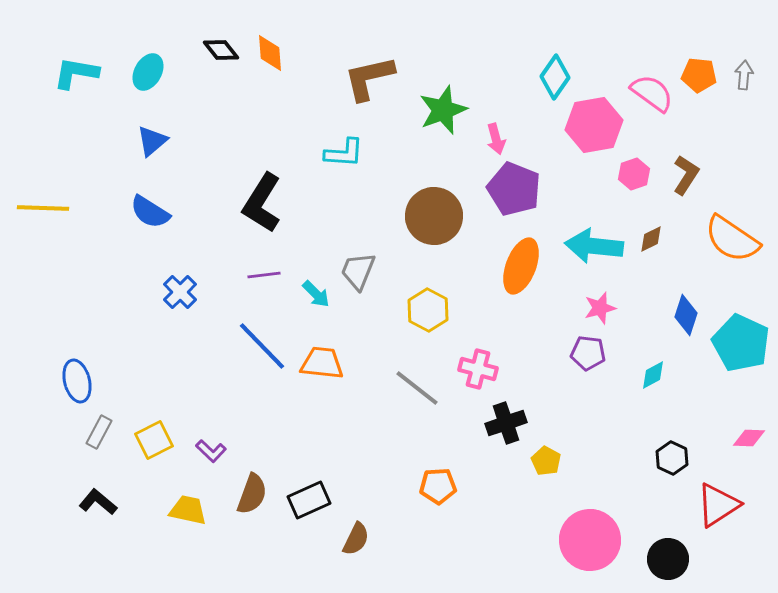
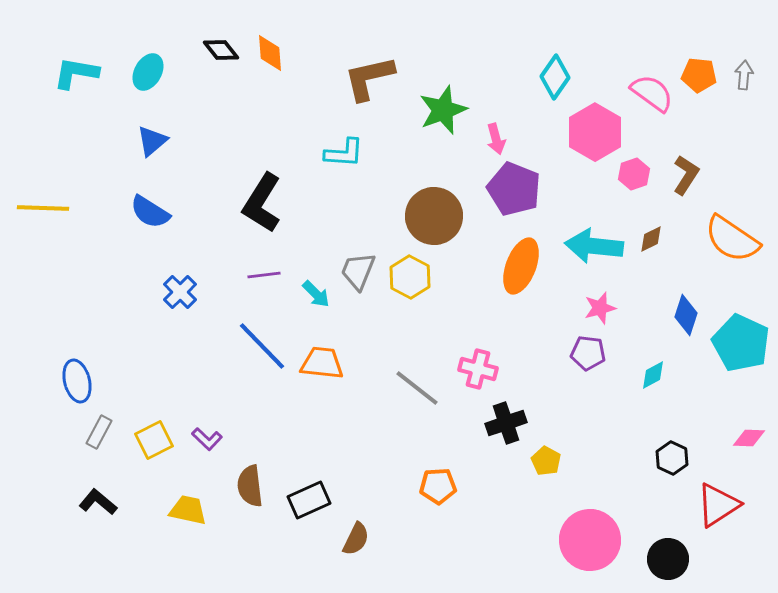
pink hexagon at (594, 125): moved 1 px right, 7 px down; rotated 20 degrees counterclockwise
yellow hexagon at (428, 310): moved 18 px left, 33 px up
purple L-shape at (211, 451): moved 4 px left, 12 px up
brown semicircle at (252, 494): moved 2 px left, 8 px up; rotated 153 degrees clockwise
